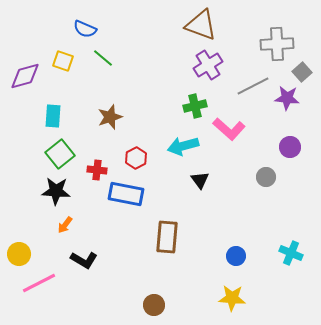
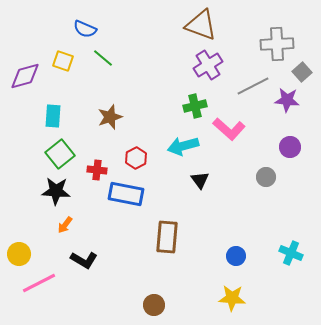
purple star: moved 2 px down
